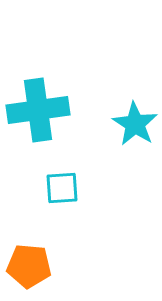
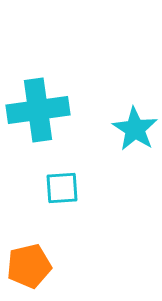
cyan star: moved 5 px down
orange pentagon: rotated 18 degrees counterclockwise
